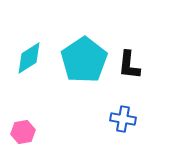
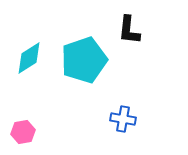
cyan pentagon: rotated 15 degrees clockwise
black L-shape: moved 35 px up
